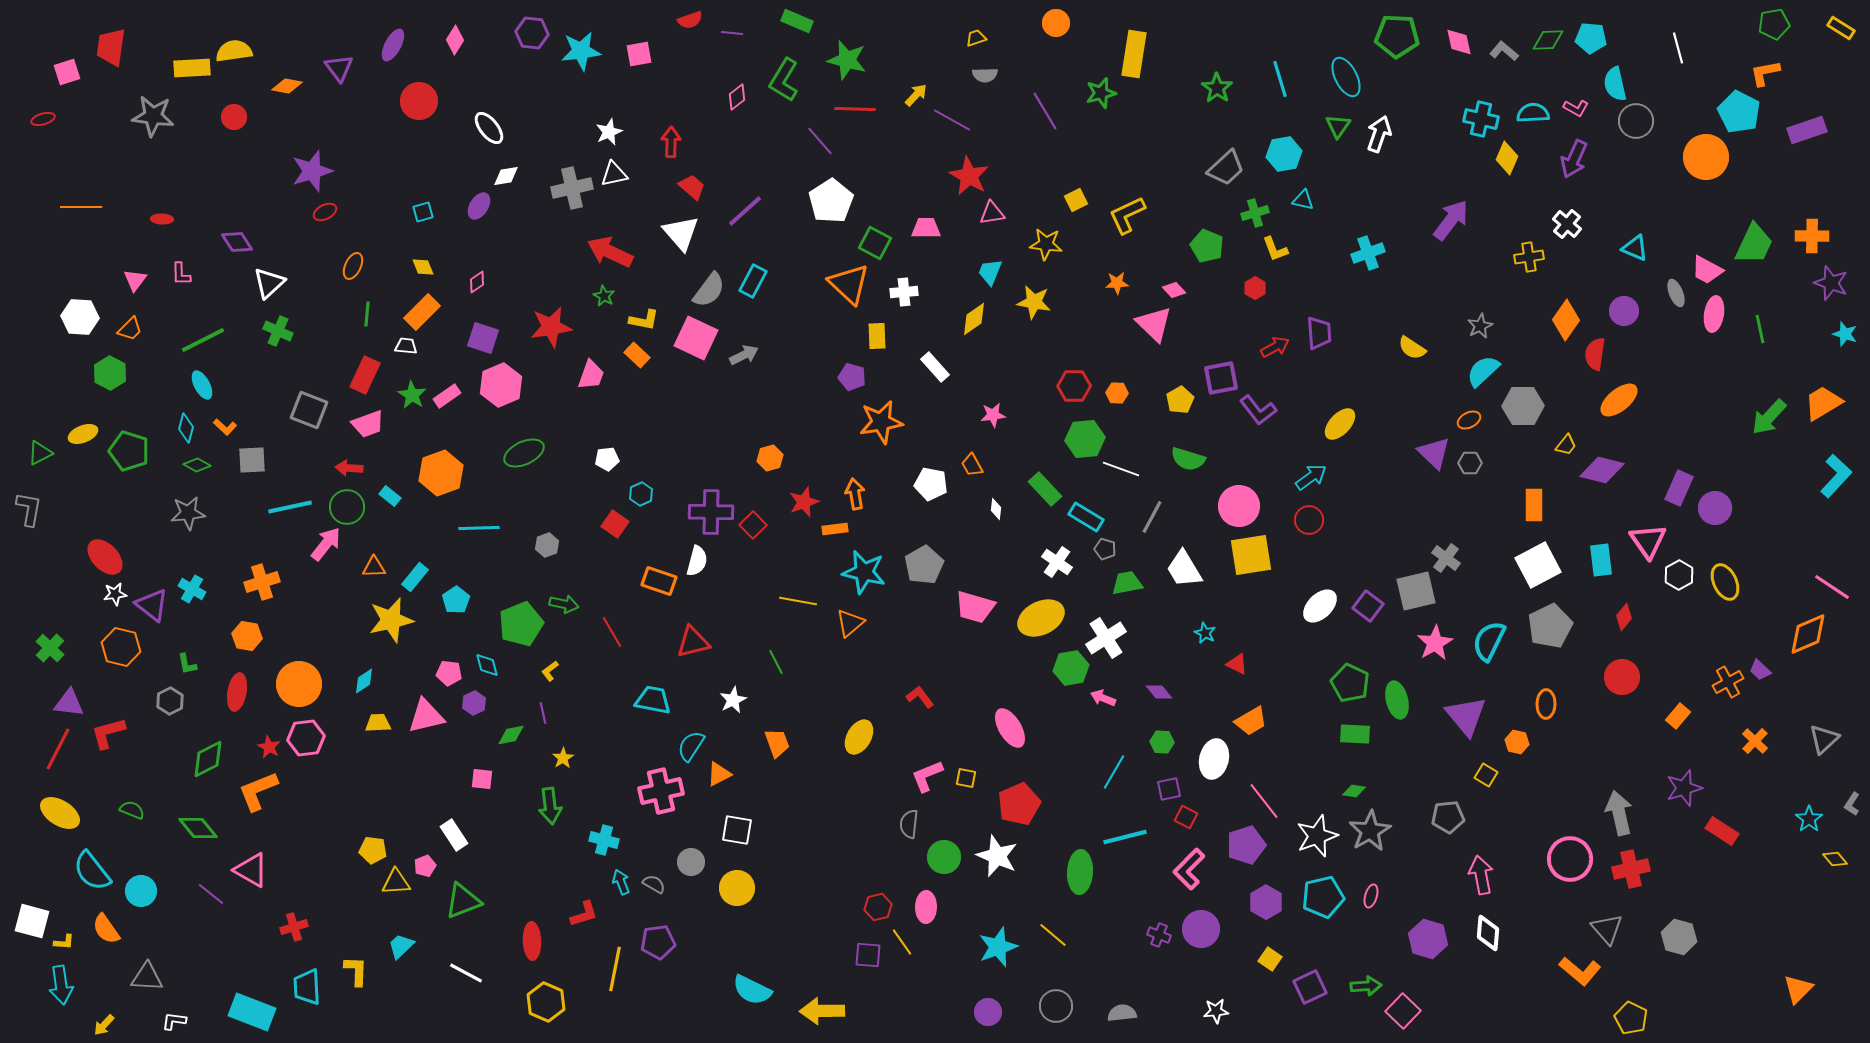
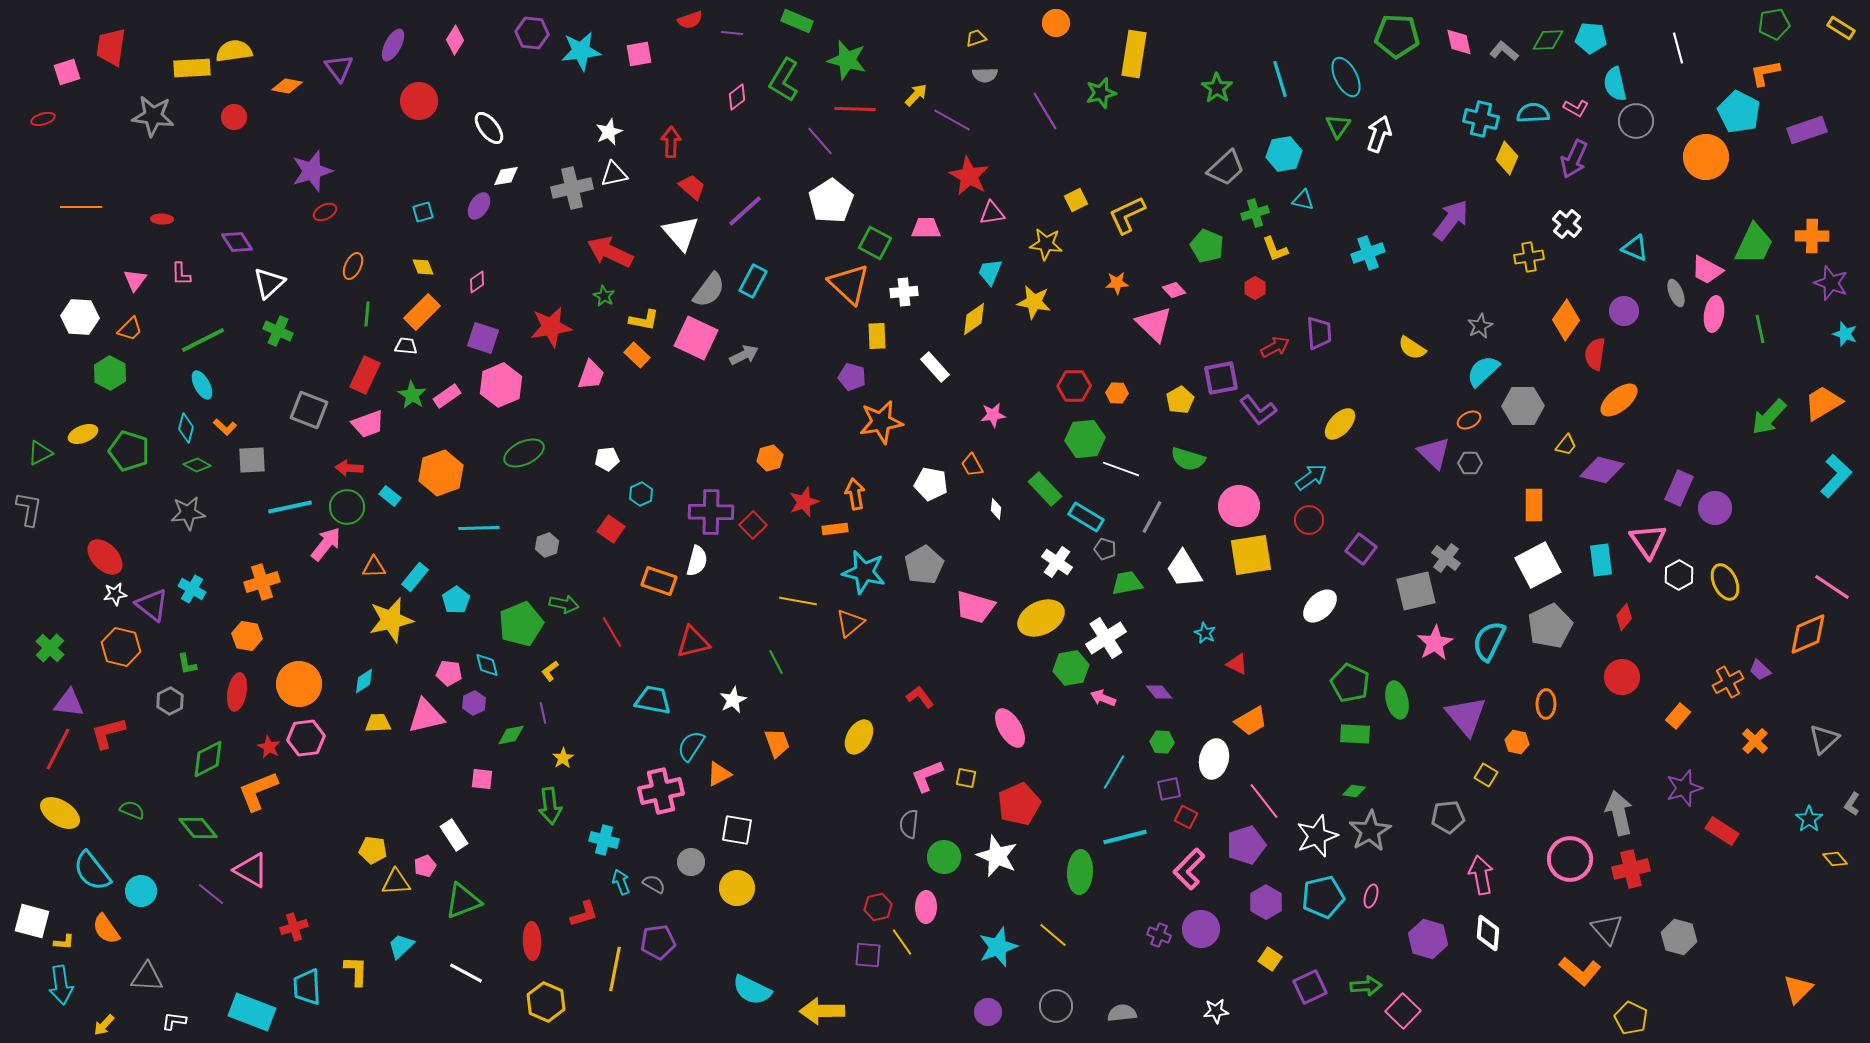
red square at (615, 524): moved 4 px left, 5 px down
purple square at (1368, 606): moved 7 px left, 57 px up
